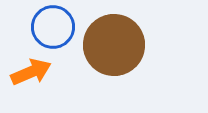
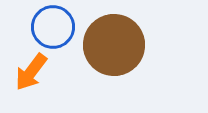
orange arrow: rotated 150 degrees clockwise
